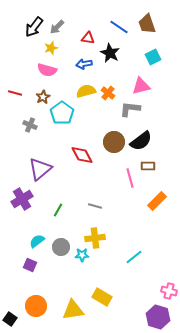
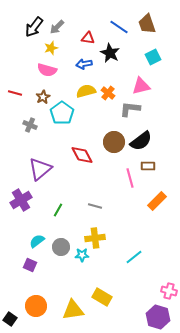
purple cross: moved 1 px left, 1 px down
